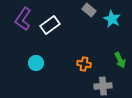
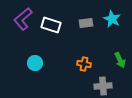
gray rectangle: moved 3 px left, 13 px down; rotated 48 degrees counterclockwise
purple L-shape: rotated 15 degrees clockwise
white rectangle: moved 1 px right; rotated 54 degrees clockwise
cyan circle: moved 1 px left
